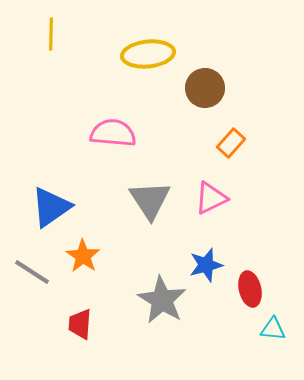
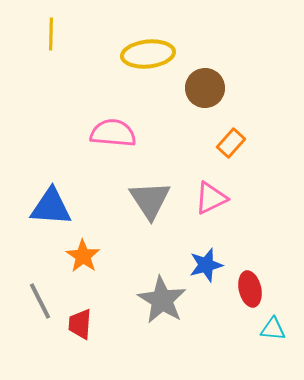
blue triangle: rotated 39 degrees clockwise
gray line: moved 8 px right, 29 px down; rotated 30 degrees clockwise
